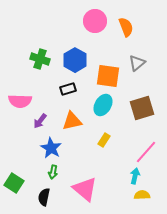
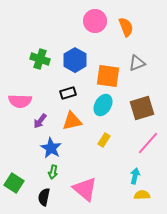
gray triangle: rotated 18 degrees clockwise
black rectangle: moved 4 px down
pink line: moved 2 px right, 9 px up
